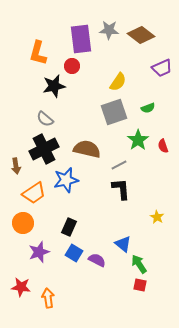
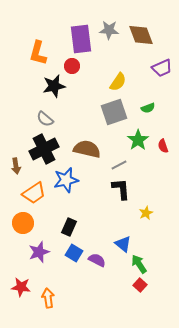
brown diamond: rotated 32 degrees clockwise
yellow star: moved 11 px left, 4 px up; rotated 16 degrees clockwise
red square: rotated 32 degrees clockwise
